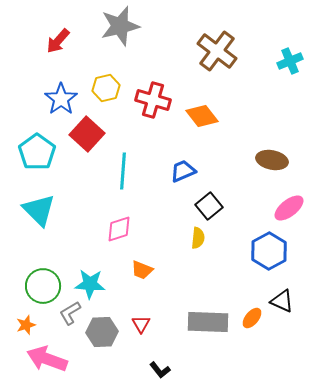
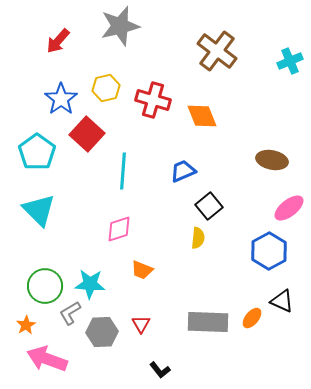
orange diamond: rotated 16 degrees clockwise
green circle: moved 2 px right
orange star: rotated 12 degrees counterclockwise
